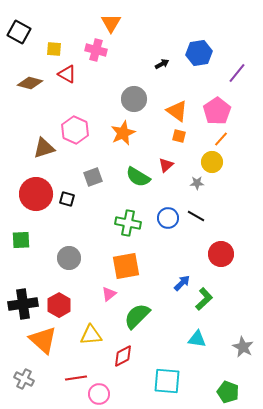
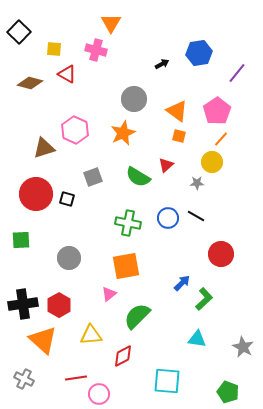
black square at (19, 32): rotated 15 degrees clockwise
